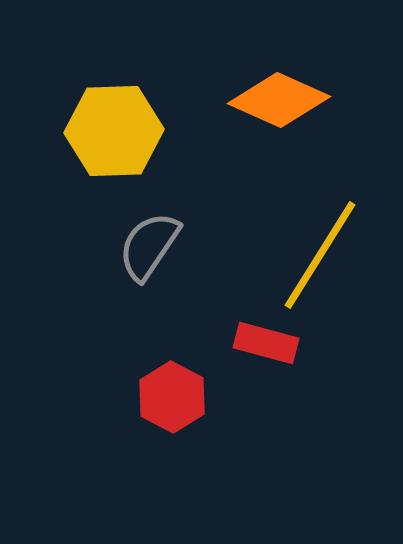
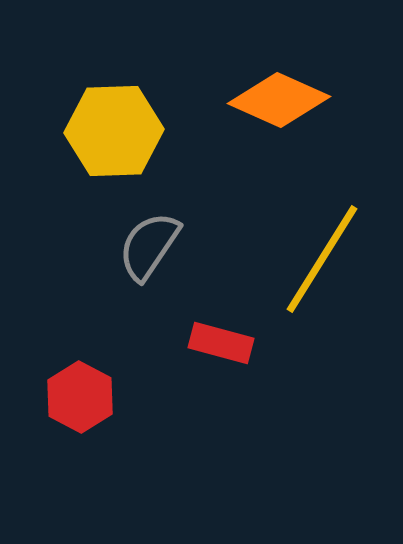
yellow line: moved 2 px right, 4 px down
red rectangle: moved 45 px left
red hexagon: moved 92 px left
